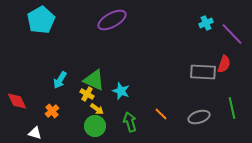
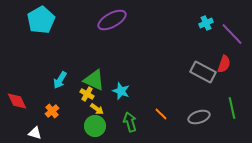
gray rectangle: rotated 25 degrees clockwise
